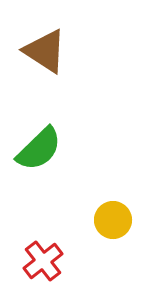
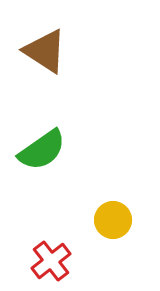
green semicircle: moved 3 px right, 1 px down; rotated 9 degrees clockwise
red cross: moved 8 px right
